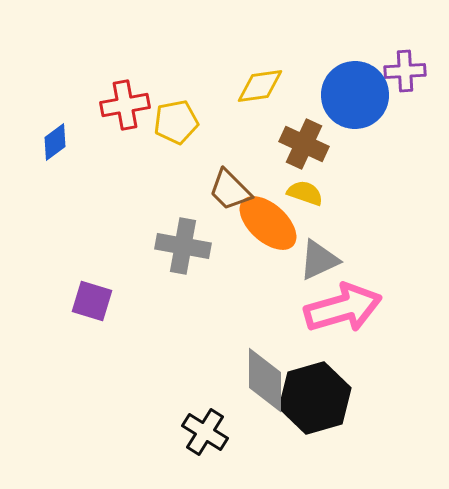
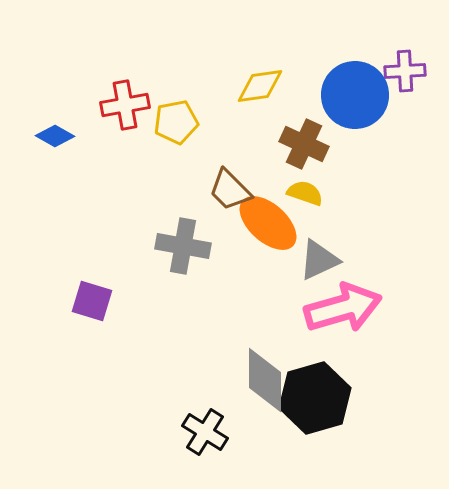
blue diamond: moved 6 px up; rotated 66 degrees clockwise
